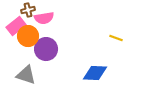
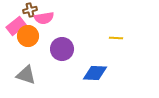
brown cross: moved 2 px right
yellow line: rotated 16 degrees counterclockwise
purple circle: moved 16 px right
